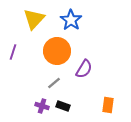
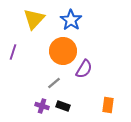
orange circle: moved 6 px right
